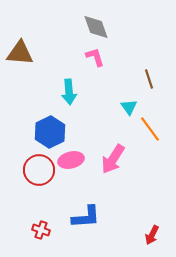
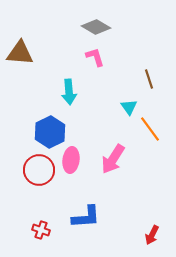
gray diamond: rotated 40 degrees counterclockwise
pink ellipse: rotated 70 degrees counterclockwise
